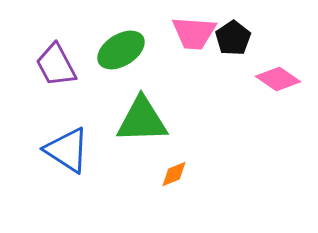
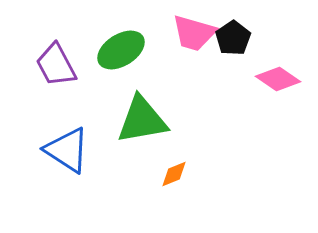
pink trapezoid: rotated 12 degrees clockwise
green triangle: rotated 8 degrees counterclockwise
